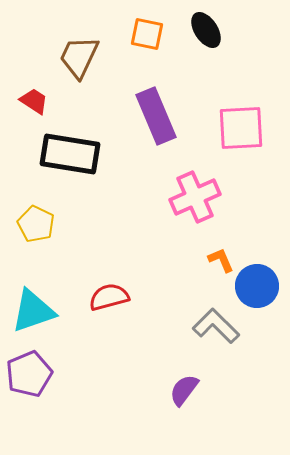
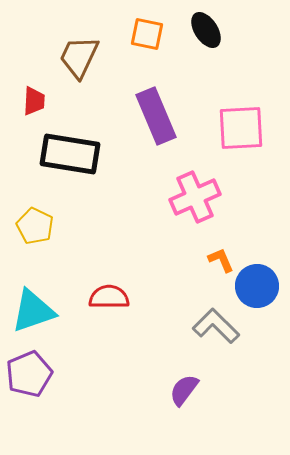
red trapezoid: rotated 60 degrees clockwise
yellow pentagon: moved 1 px left, 2 px down
red semicircle: rotated 15 degrees clockwise
